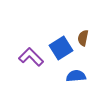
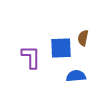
blue square: rotated 30 degrees clockwise
purple L-shape: rotated 45 degrees clockwise
